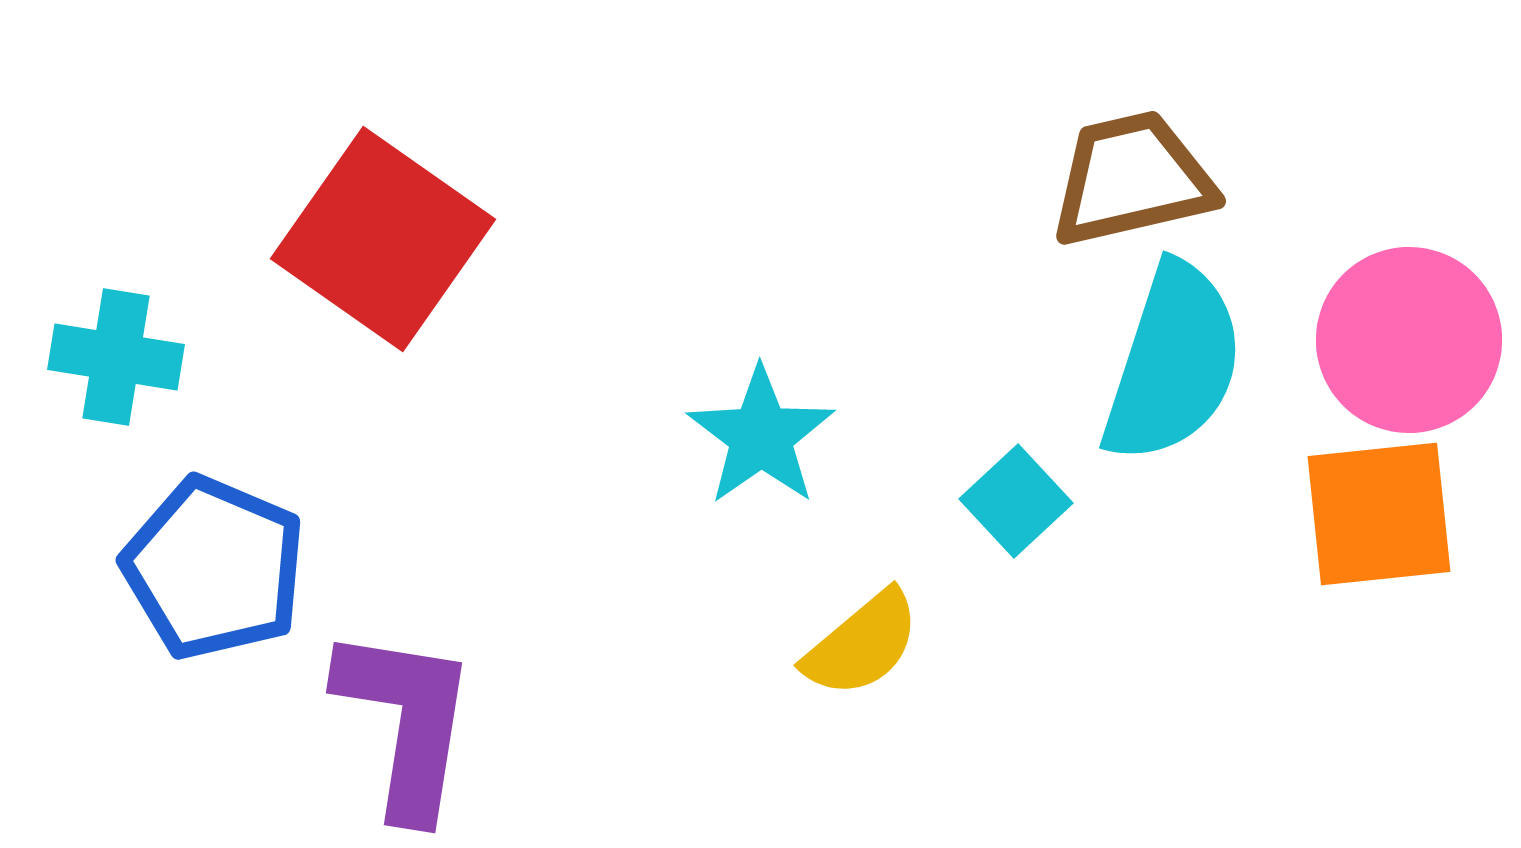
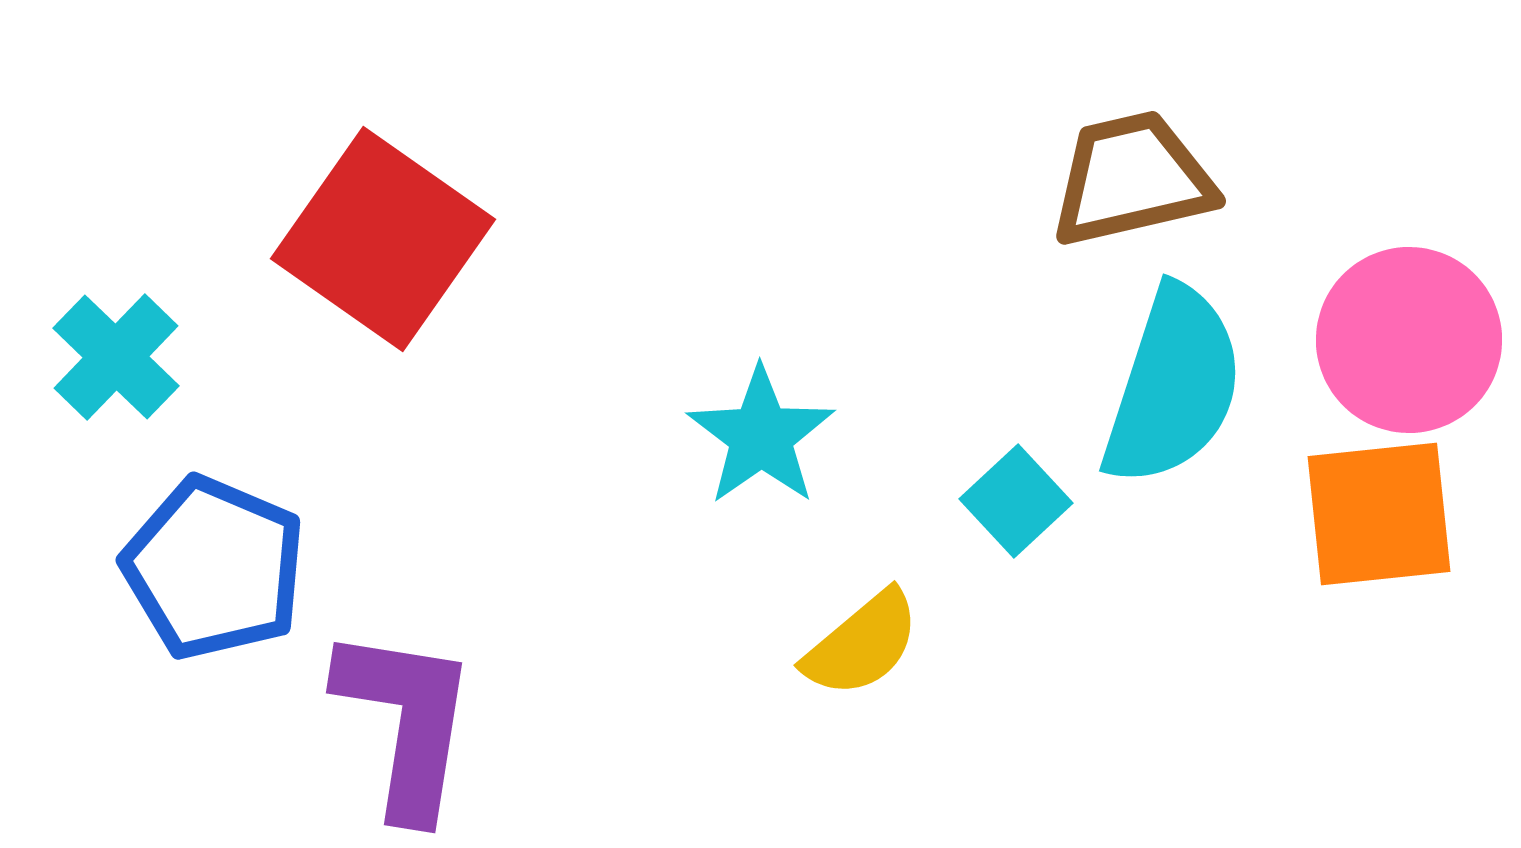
cyan cross: rotated 35 degrees clockwise
cyan semicircle: moved 23 px down
